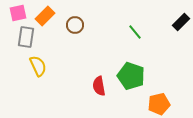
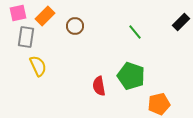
brown circle: moved 1 px down
